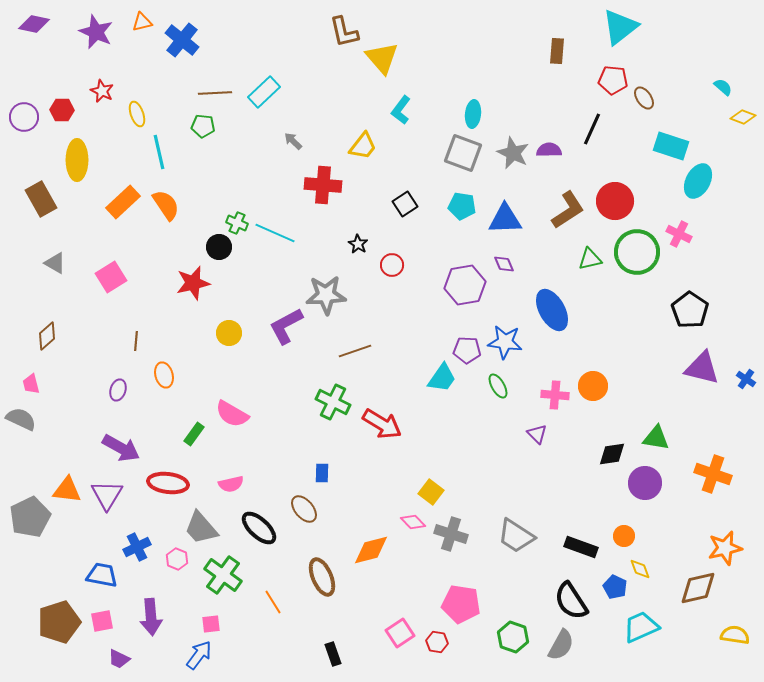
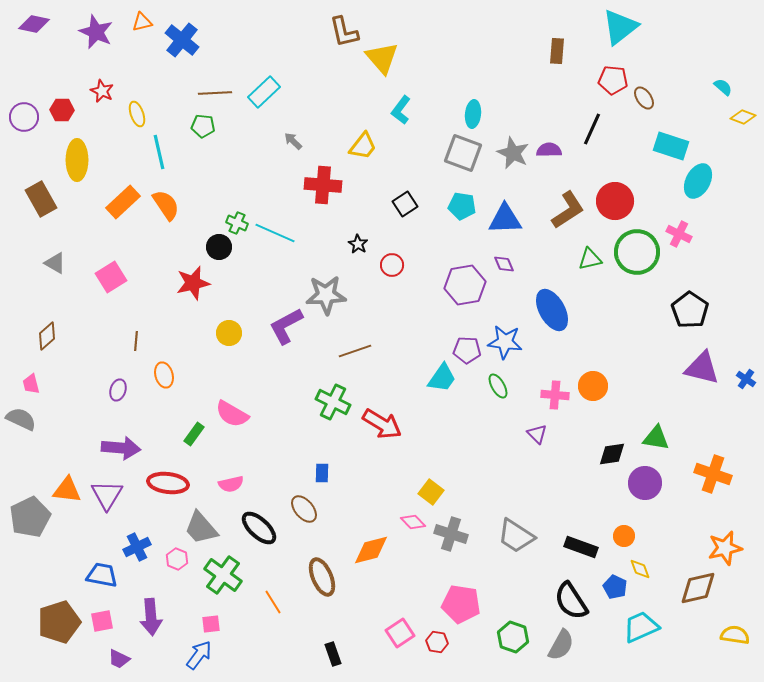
purple arrow at (121, 448): rotated 24 degrees counterclockwise
